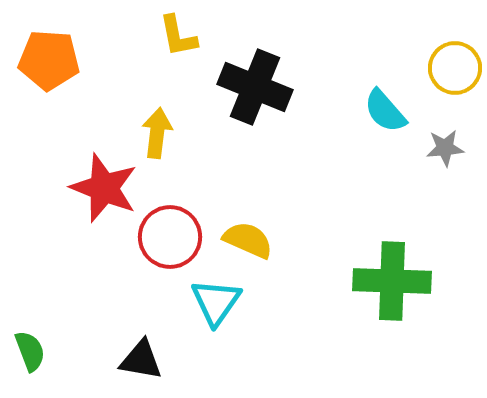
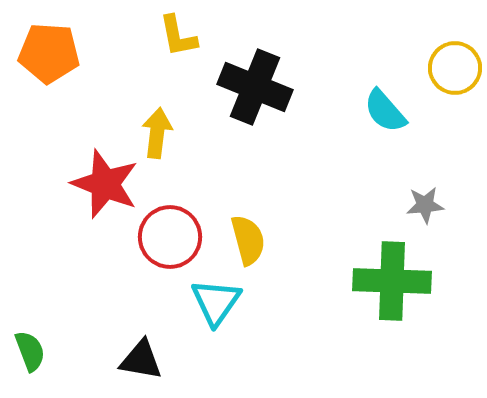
orange pentagon: moved 7 px up
gray star: moved 20 px left, 57 px down
red star: moved 1 px right, 4 px up
yellow semicircle: rotated 51 degrees clockwise
